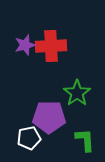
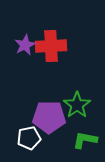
purple star: rotated 10 degrees counterclockwise
green star: moved 12 px down
green L-shape: rotated 75 degrees counterclockwise
